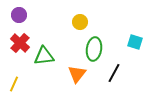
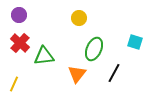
yellow circle: moved 1 px left, 4 px up
green ellipse: rotated 15 degrees clockwise
